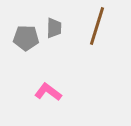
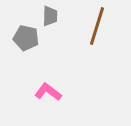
gray trapezoid: moved 4 px left, 12 px up
gray pentagon: rotated 10 degrees clockwise
